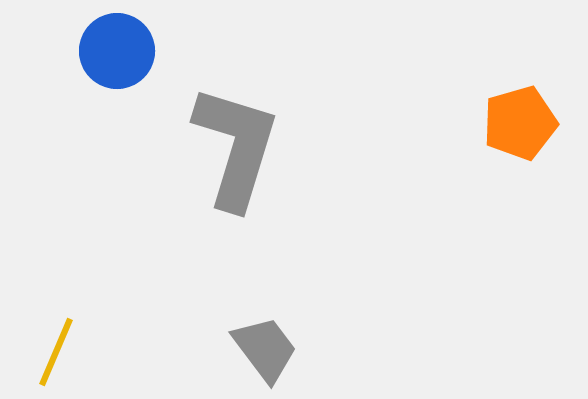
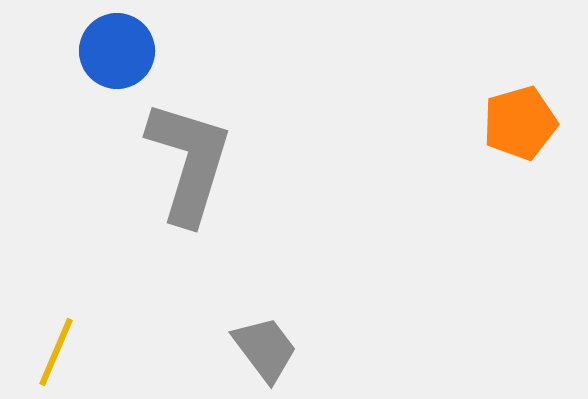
gray L-shape: moved 47 px left, 15 px down
